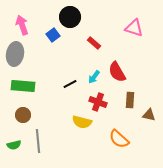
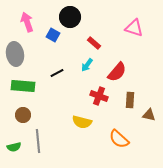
pink arrow: moved 5 px right, 3 px up
blue square: rotated 24 degrees counterclockwise
gray ellipse: rotated 20 degrees counterclockwise
red semicircle: rotated 110 degrees counterclockwise
cyan arrow: moved 7 px left, 12 px up
black line: moved 13 px left, 11 px up
red cross: moved 1 px right, 6 px up
green semicircle: moved 2 px down
